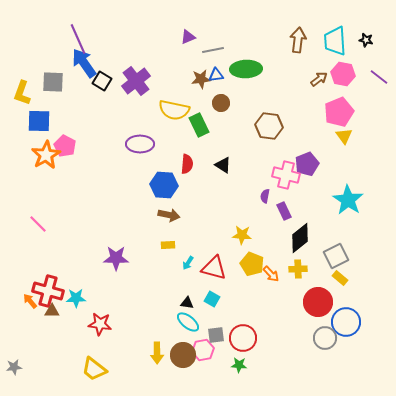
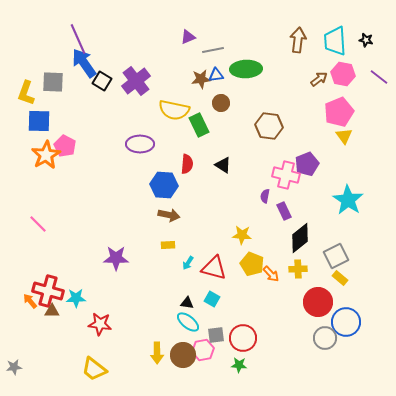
yellow L-shape at (22, 93): moved 4 px right
